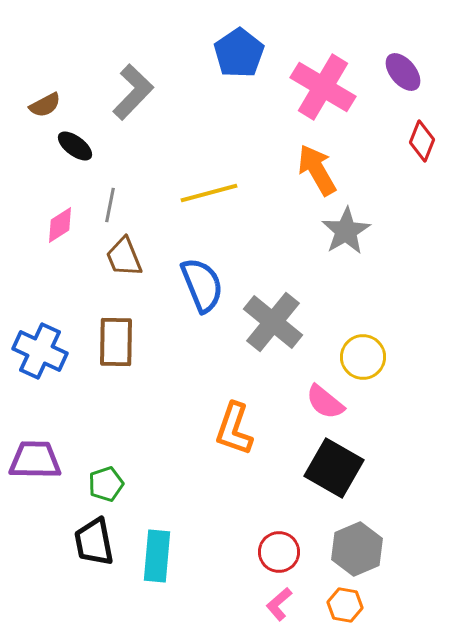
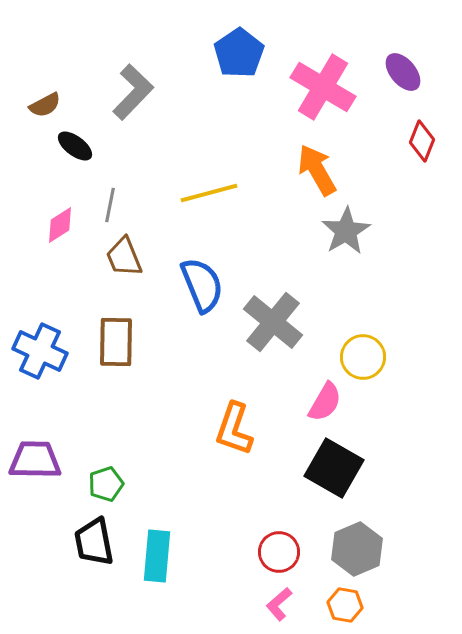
pink semicircle: rotated 99 degrees counterclockwise
